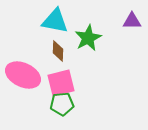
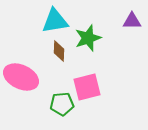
cyan triangle: rotated 20 degrees counterclockwise
green star: rotated 8 degrees clockwise
brown diamond: moved 1 px right
pink ellipse: moved 2 px left, 2 px down
pink square: moved 26 px right, 4 px down
